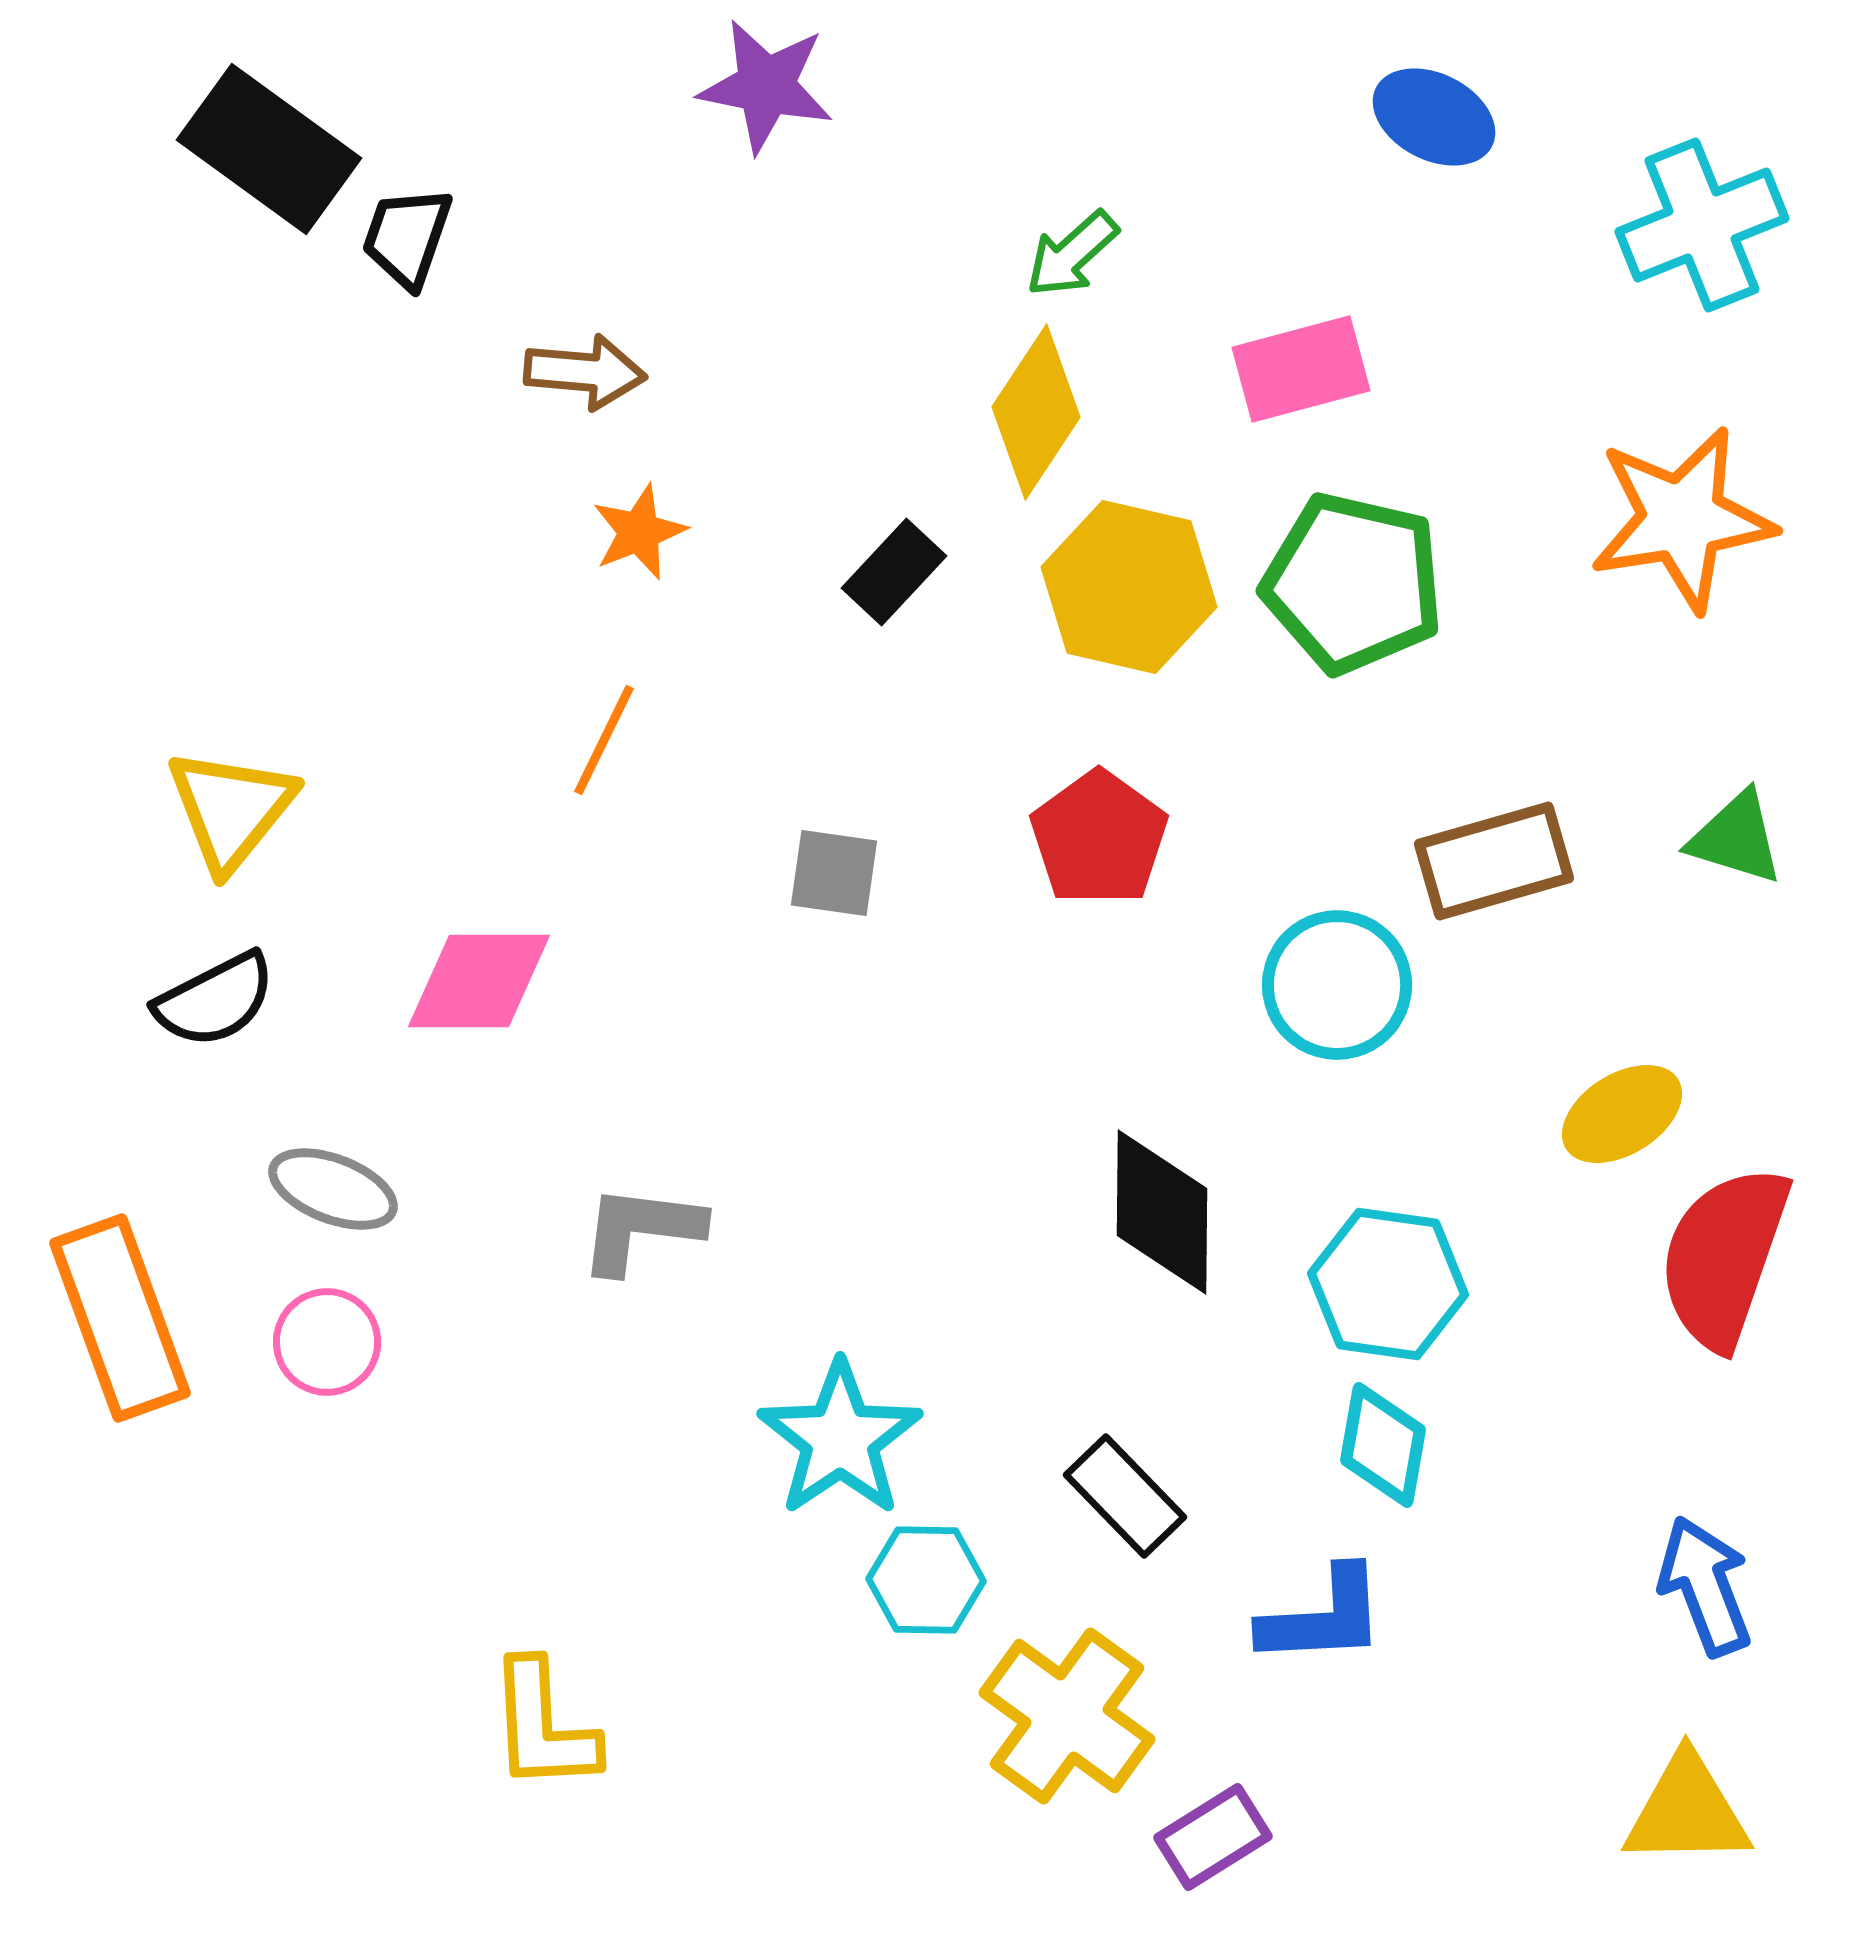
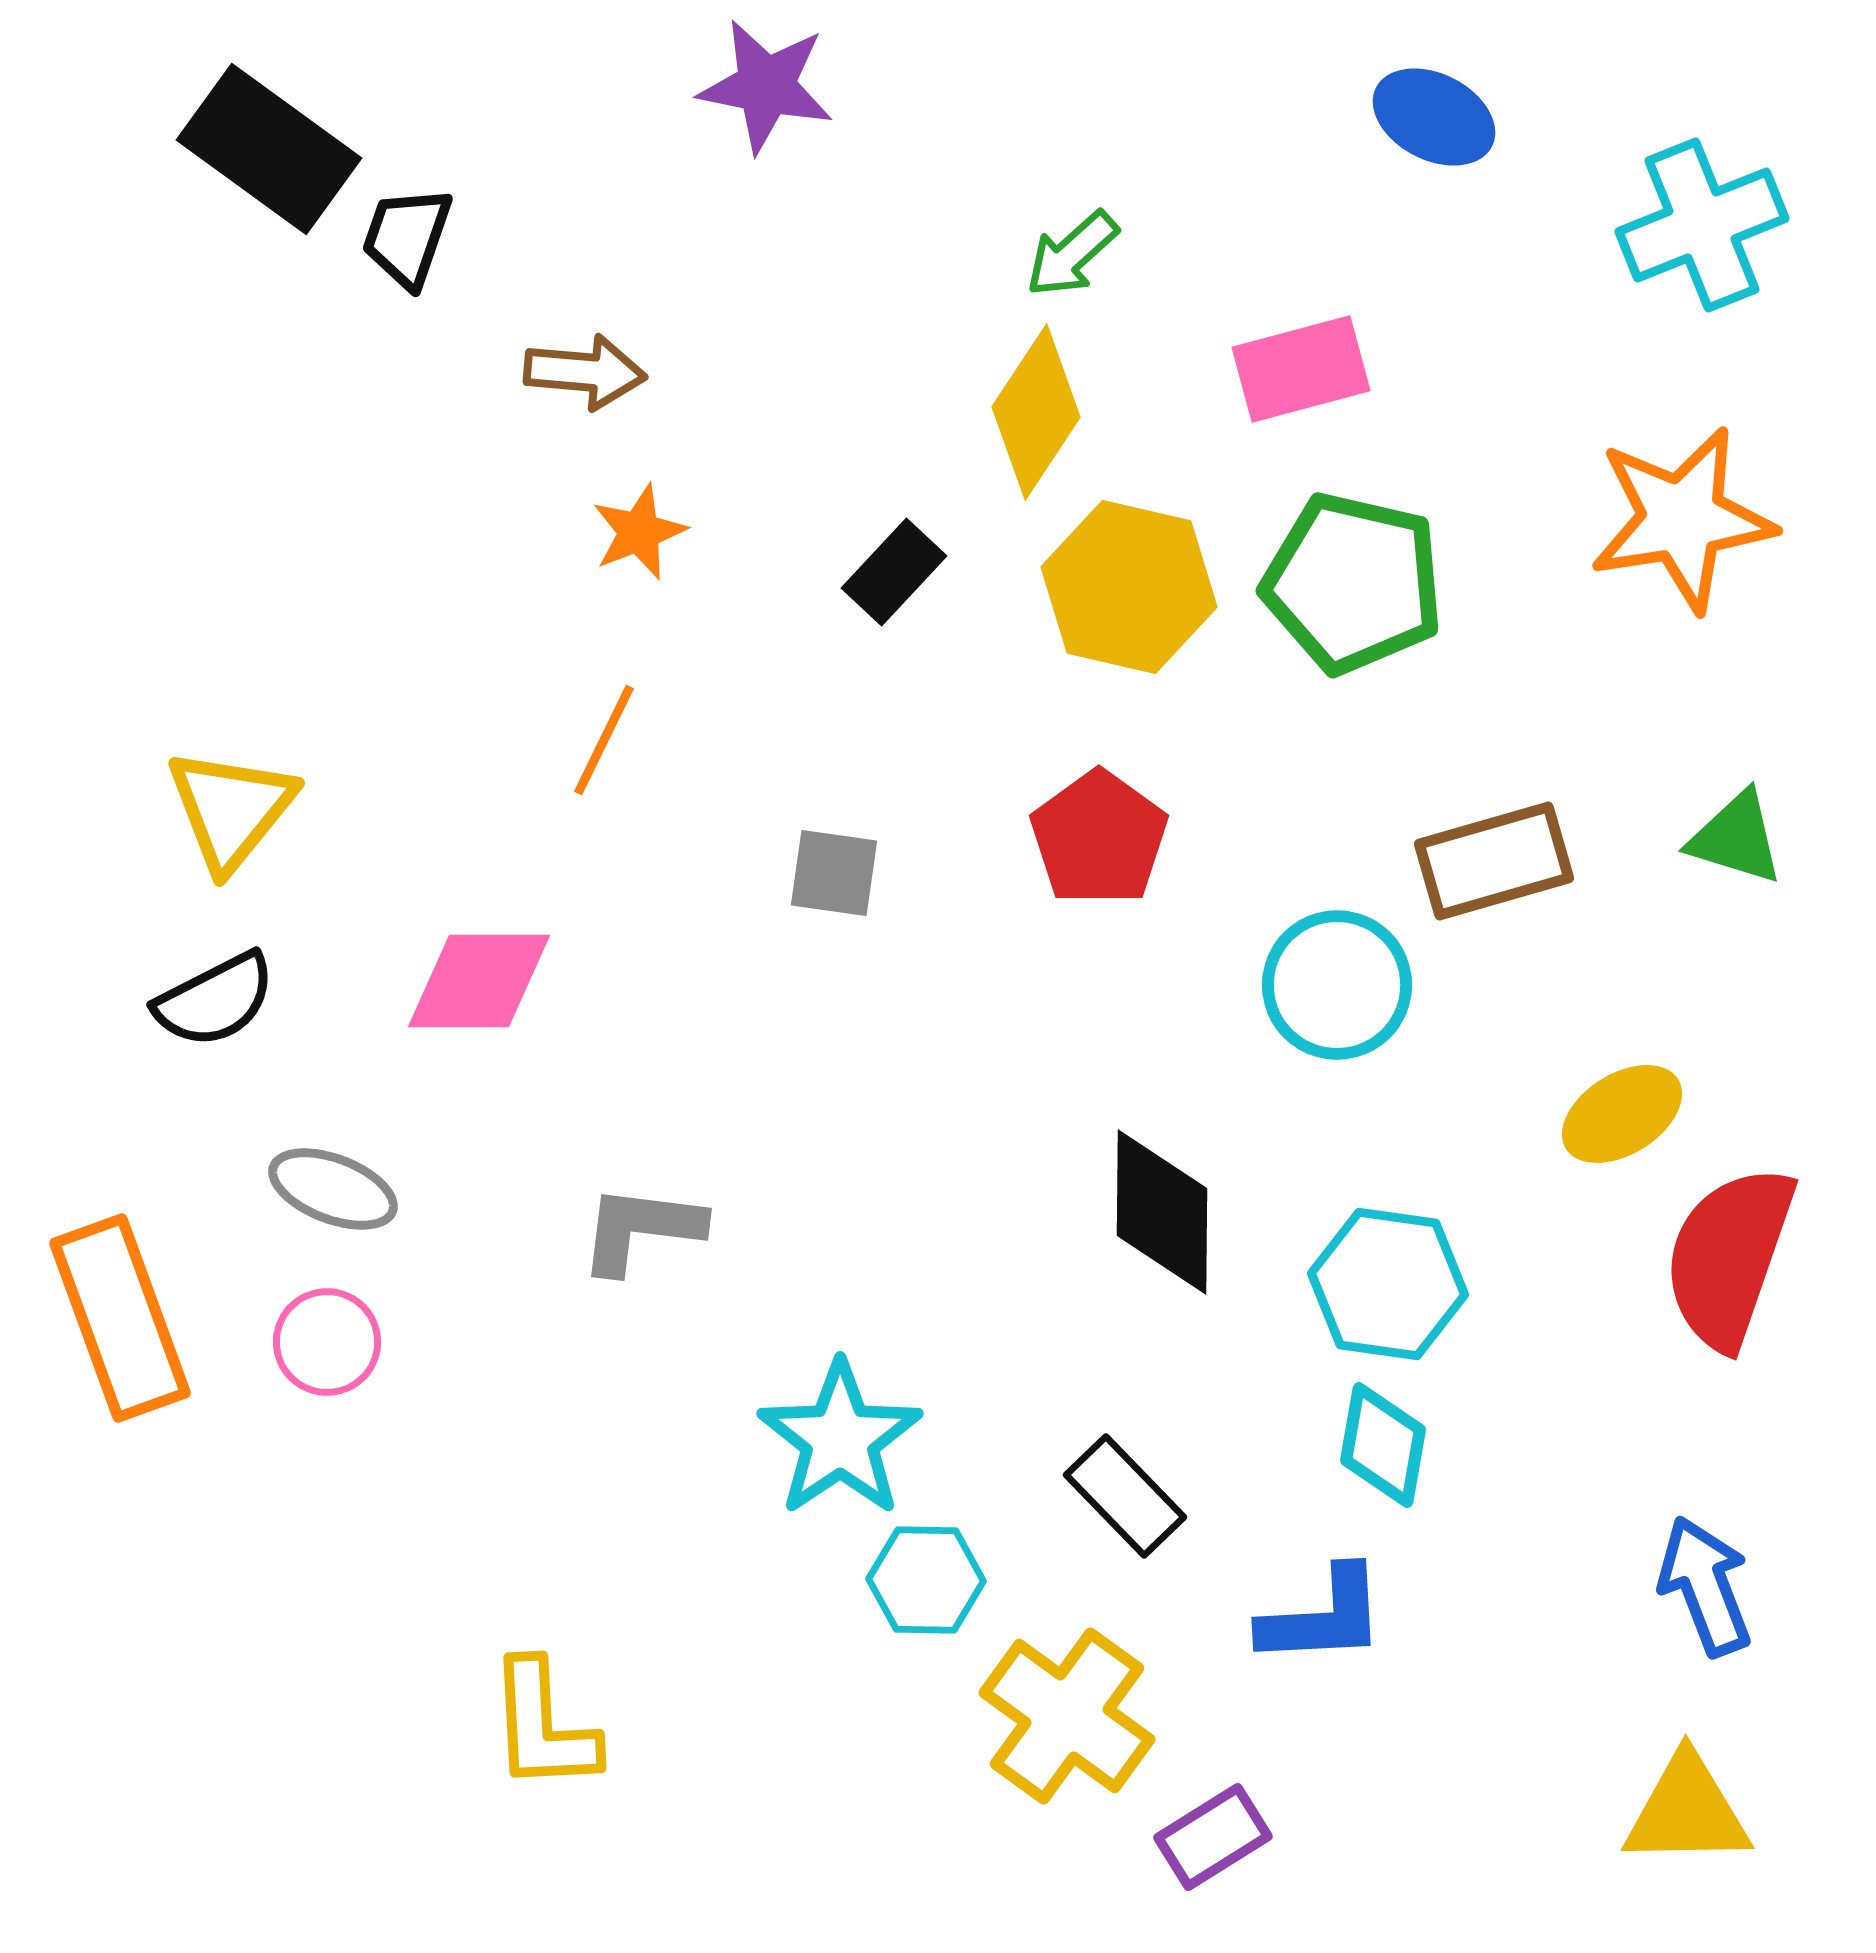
red semicircle at (1724, 1257): moved 5 px right
